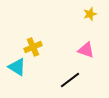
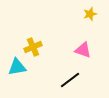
pink triangle: moved 3 px left
cyan triangle: rotated 42 degrees counterclockwise
